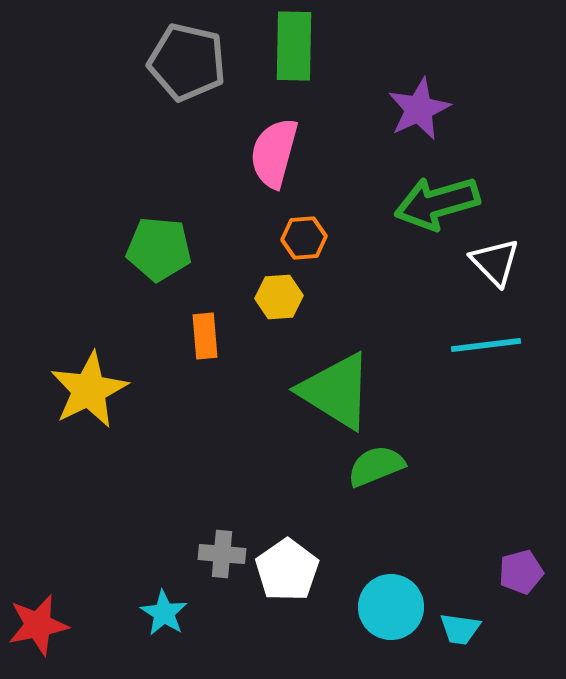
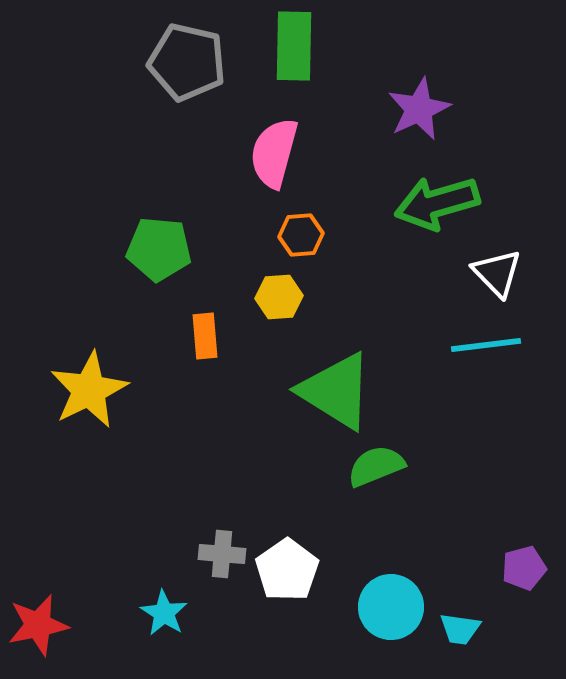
orange hexagon: moved 3 px left, 3 px up
white triangle: moved 2 px right, 11 px down
purple pentagon: moved 3 px right, 4 px up
